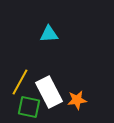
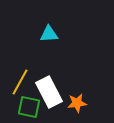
orange star: moved 3 px down
